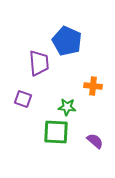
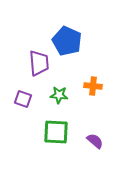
green star: moved 8 px left, 12 px up
